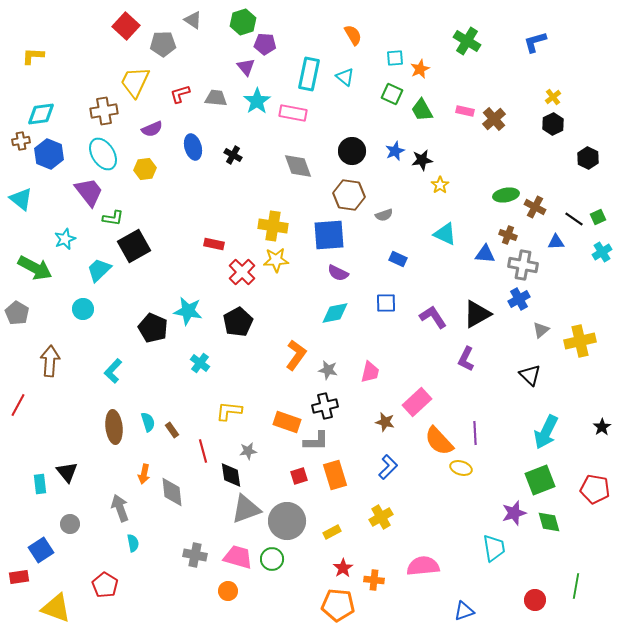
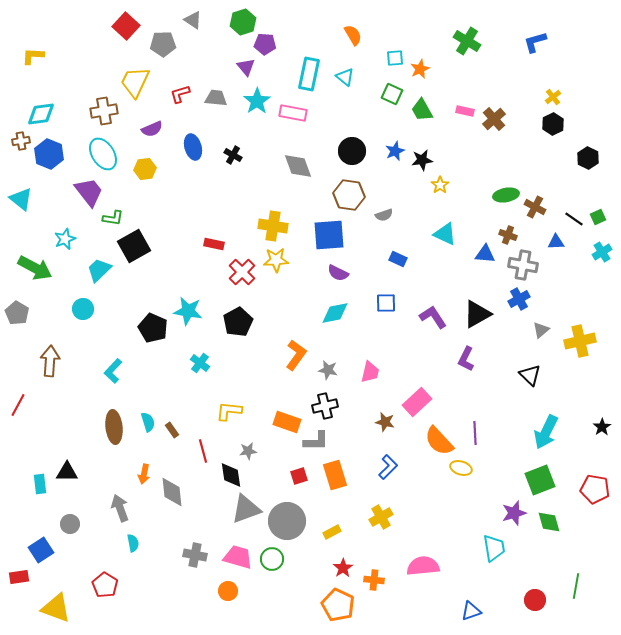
black triangle at (67, 472): rotated 50 degrees counterclockwise
orange pentagon at (338, 605): rotated 20 degrees clockwise
blue triangle at (464, 611): moved 7 px right
